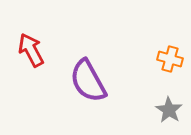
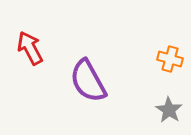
red arrow: moved 1 px left, 2 px up
